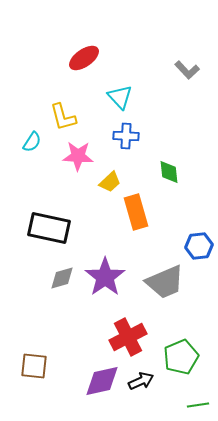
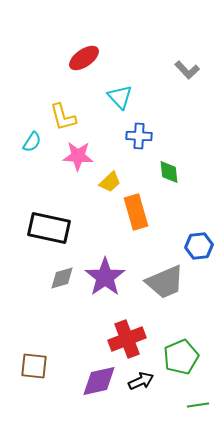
blue cross: moved 13 px right
red cross: moved 1 px left, 2 px down; rotated 6 degrees clockwise
purple diamond: moved 3 px left
